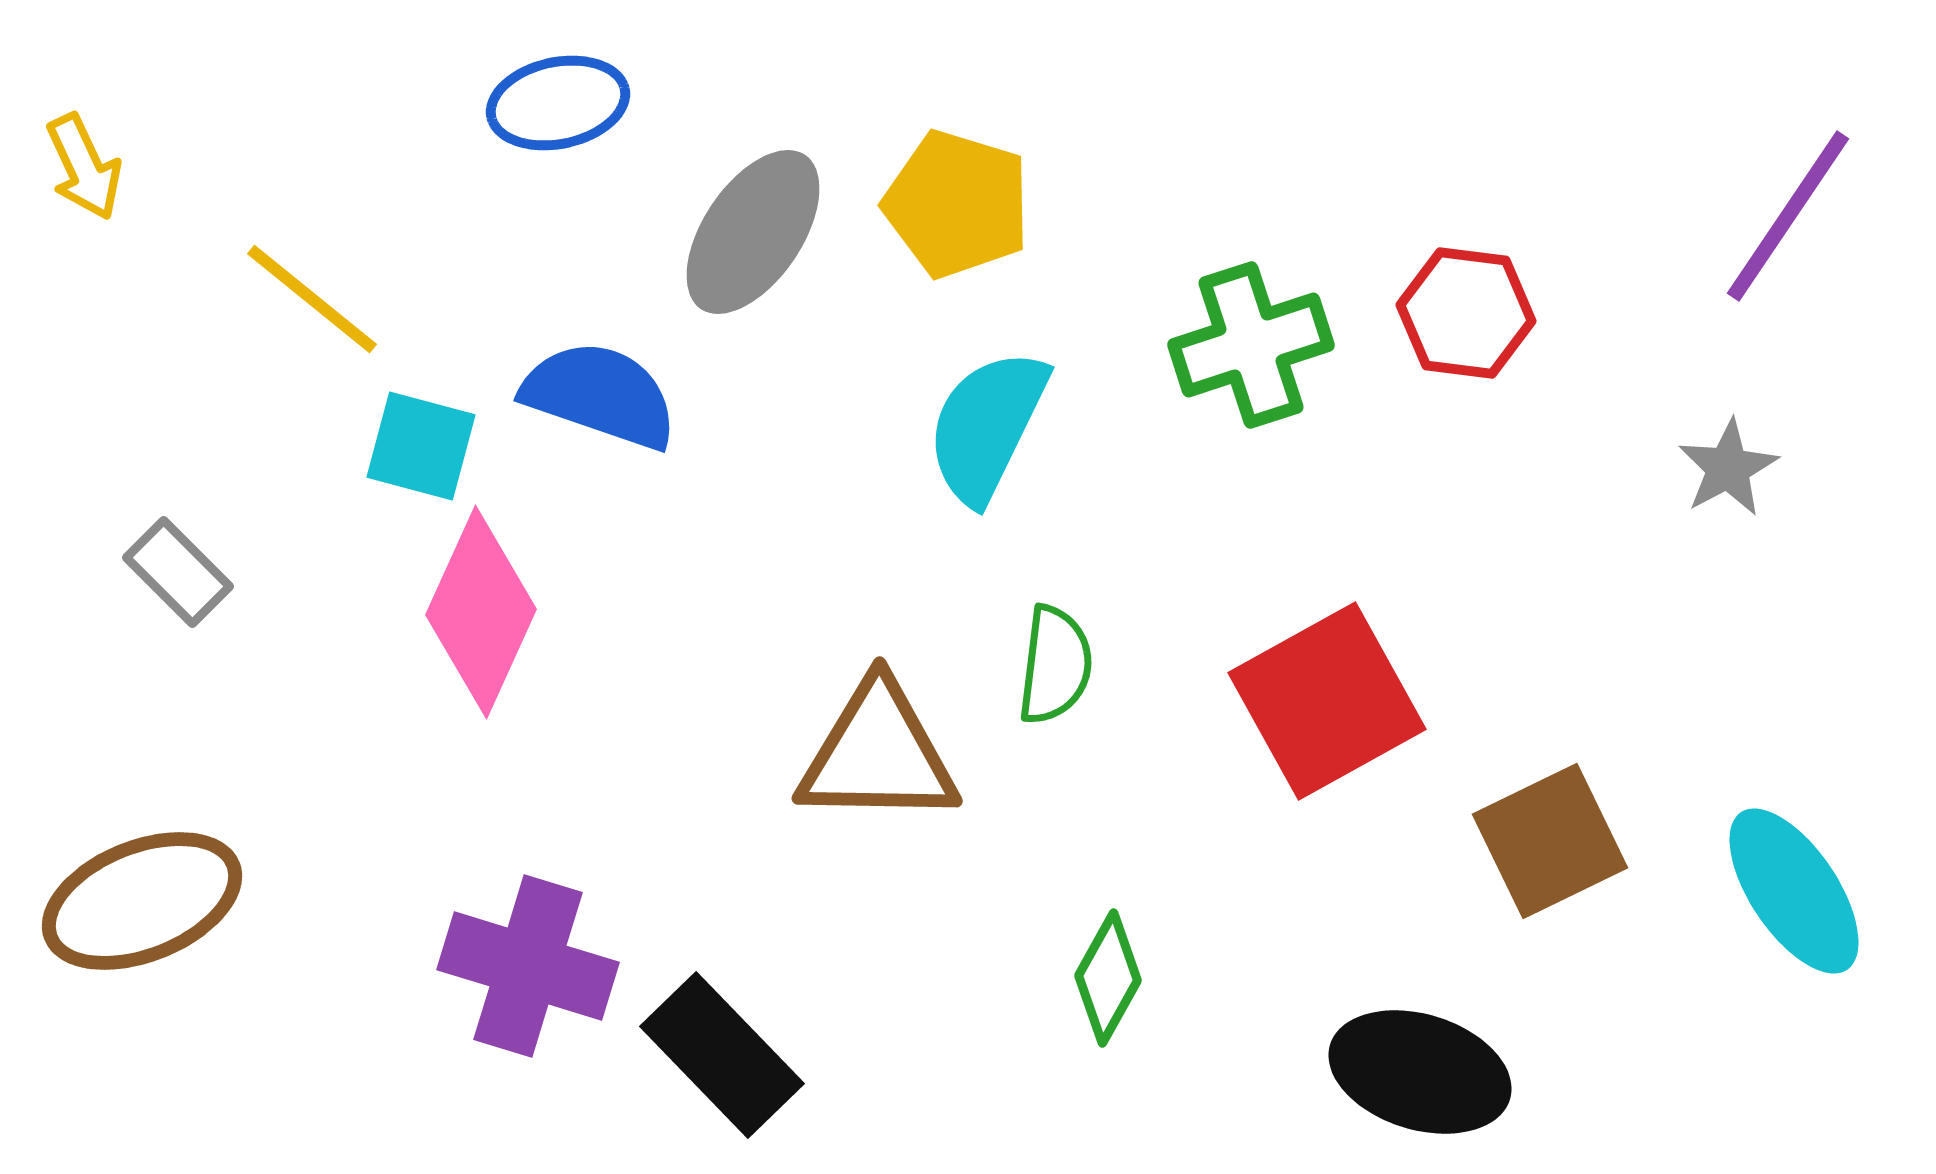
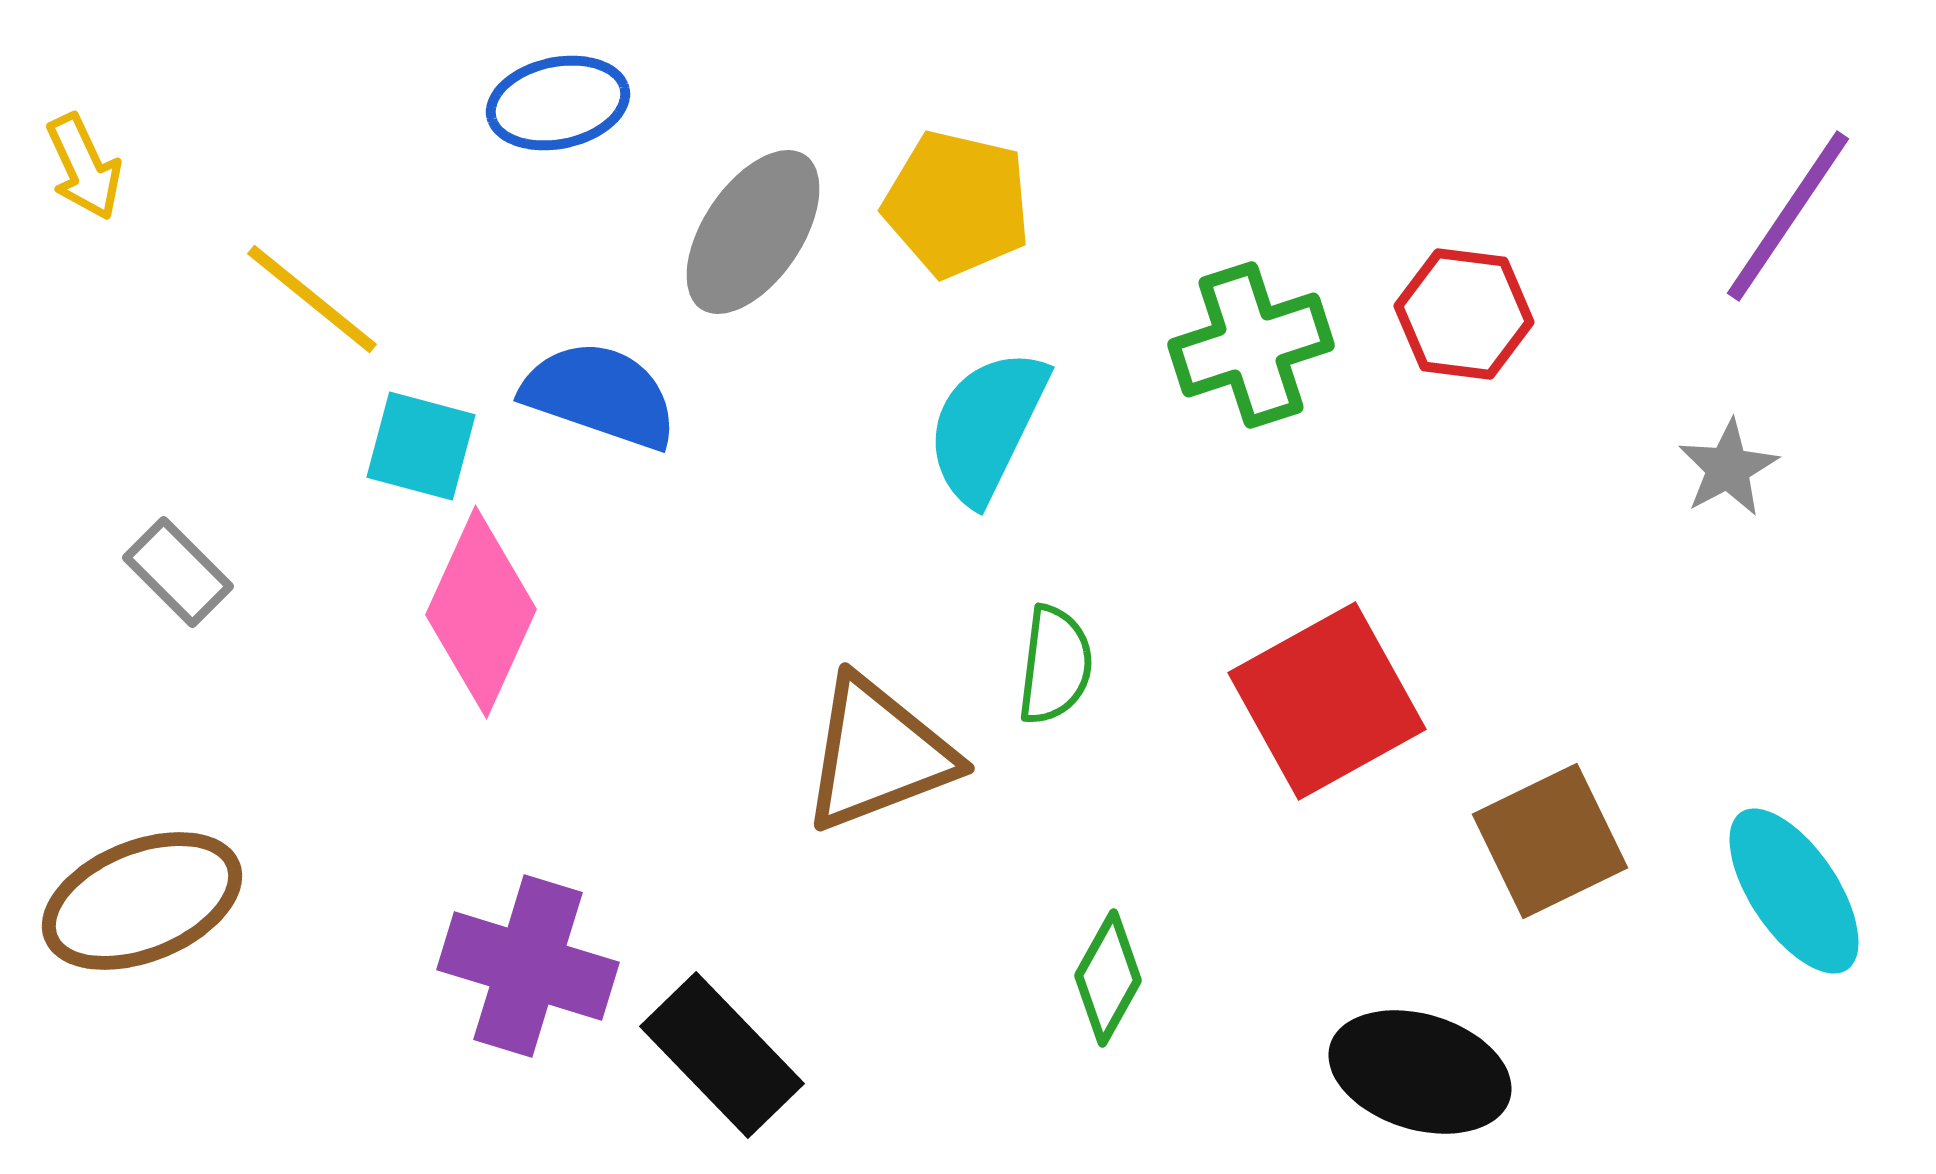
yellow pentagon: rotated 4 degrees counterclockwise
red hexagon: moved 2 px left, 1 px down
brown triangle: rotated 22 degrees counterclockwise
